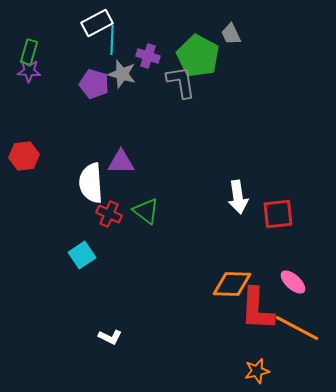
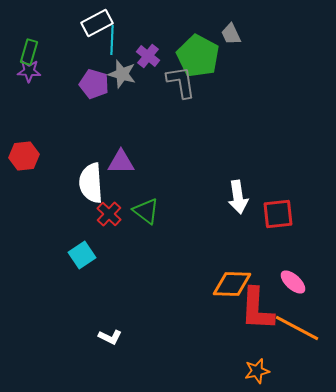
purple cross: rotated 20 degrees clockwise
red cross: rotated 20 degrees clockwise
